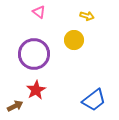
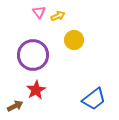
pink triangle: rotated 16 degrees clockwise
yellow arrow: moved 29 px left; rotated 40 degrees counterclockwise
purple circle: moved 1 px left, 1 px down
blue trapezoid: moved 1 px up
